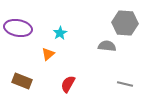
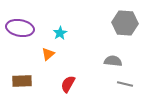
purple ellipse: moved 2 px right
gray semicircle: moved 6 px right, 15 px down
brown rectangle: rotated 24 degrees counterclockwise
